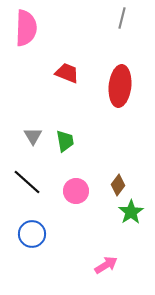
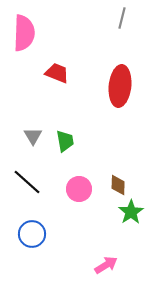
pink semicircle: moved 2 px left, 5 px down
red trapezoid: moved 10 px left
brown diamond: rotated 35 degrees counterclockwise
pink circle: moved 3 px right, 2 px up
